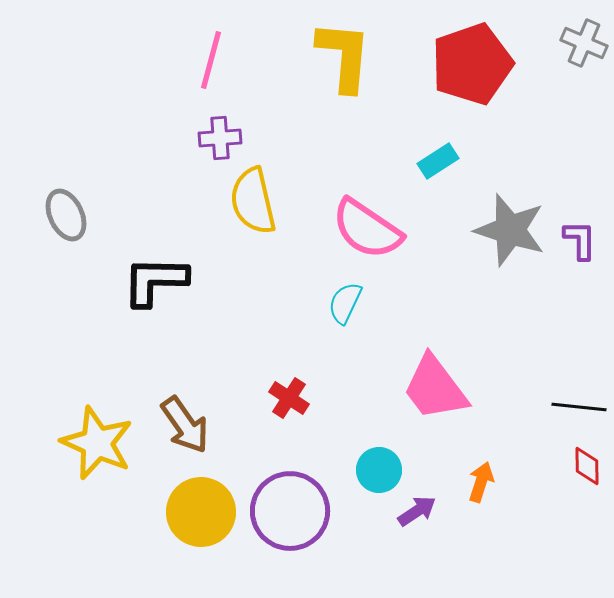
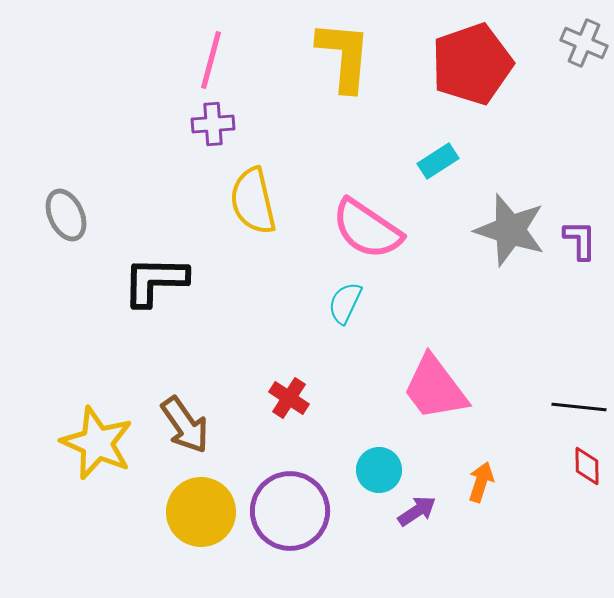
purple cross: moved 7 px left, 14 px up
